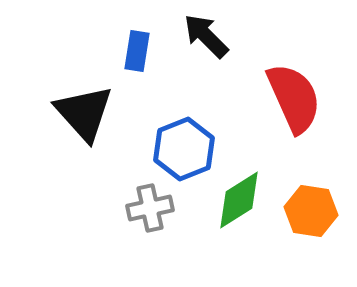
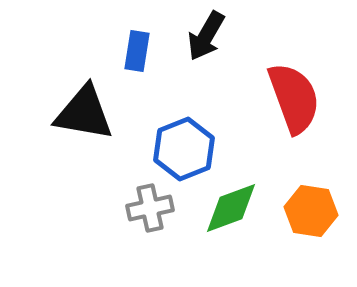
black arrow: rotated 105 degrees counterclockwise
red semicircle: rotated 4 degrees clockwise
black triangle: rotated 38 degrees counterclockwise
green diamond: moved 8 px left, 8 px down; rotated 12 degrees clockwise
